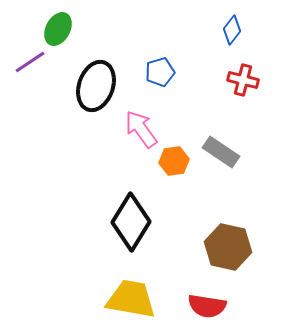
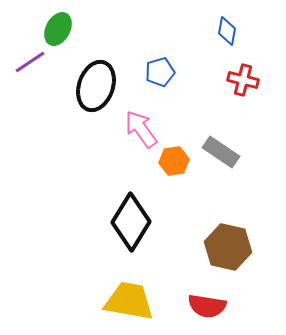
blue diamond: moved 5 px left, 1 px down; rotated 28 degrees counterclockwise
yellow trapezoid: moved 2 px left, 2 px down
